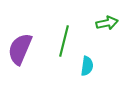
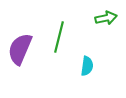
green arrow: moved 1 px left, 5 px up
green line: moved 5 px left, 4 px up
